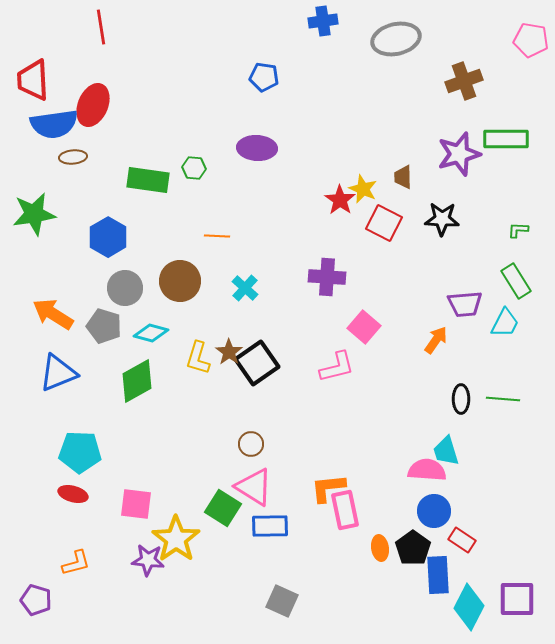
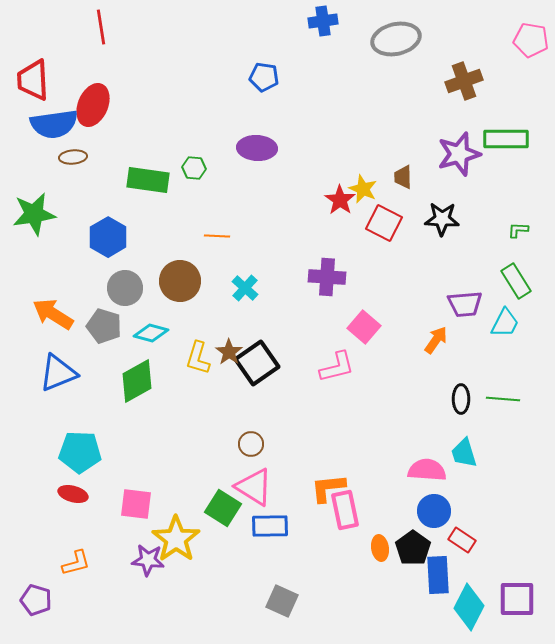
cyan trapezoid at (446, 451): moved 18 px right, 2 px down
